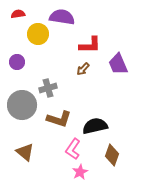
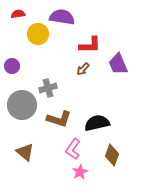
purple circle: moved 5 px left, 4 px down
black semicircle: moved 2 px right, 3 px up
